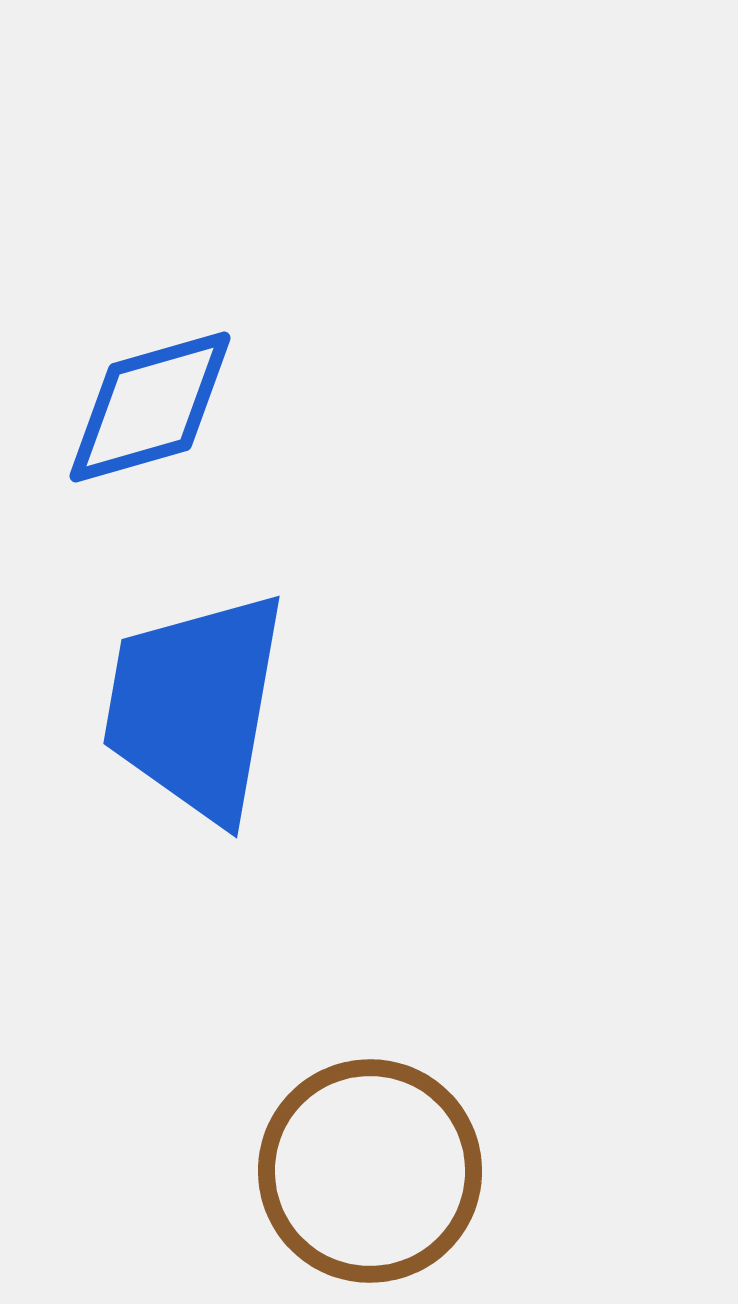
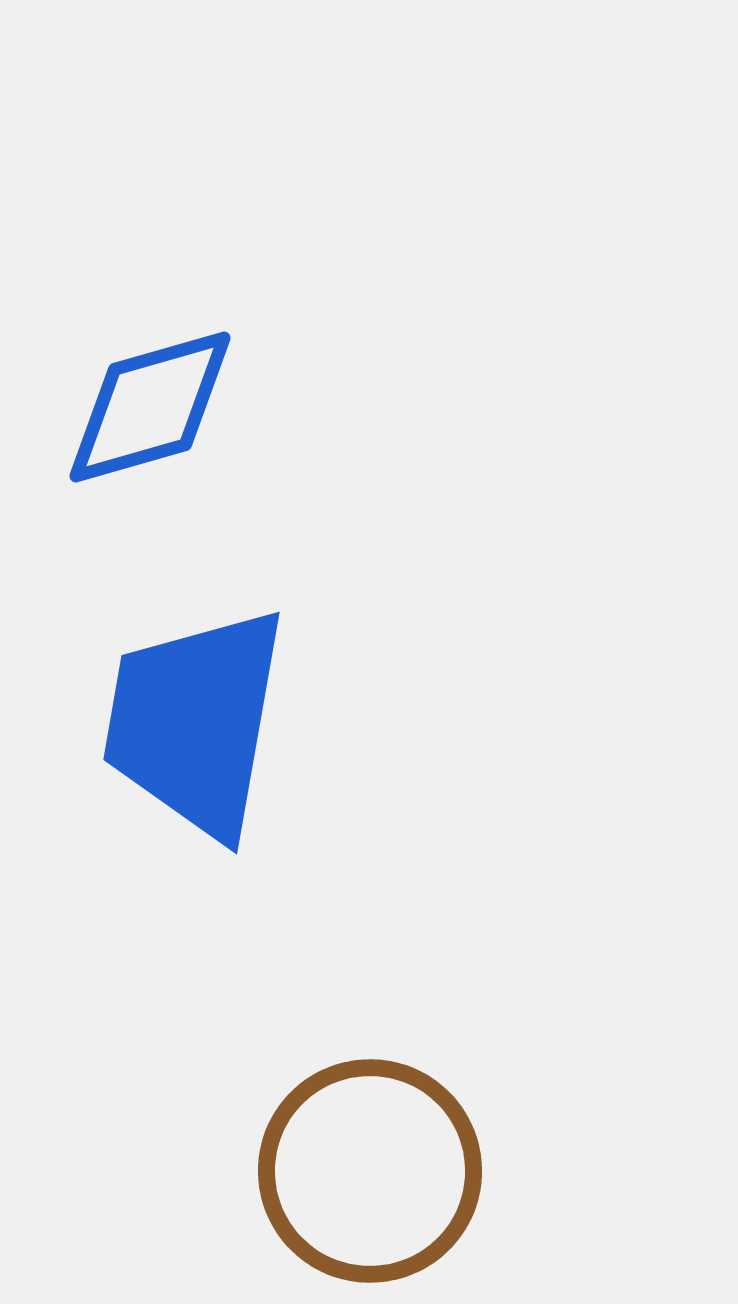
blue trapezoid: moved 16 px down
